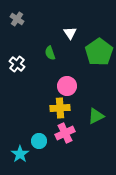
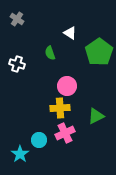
white triangle: rotated 24 degrees counterclockwise
white cross: rotated 21 degrees counterclockwise
cyan circle: moved 1 px up
